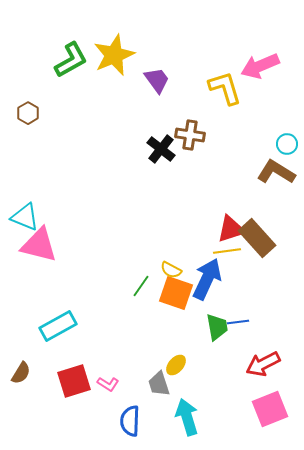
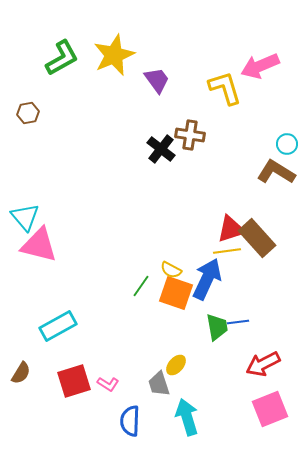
green L-shape: moved 9 px left, 2 px up
brown hexagon: rotated 20 degrees clockwise
cyan triangle: rotated 28 degrees clockwise
